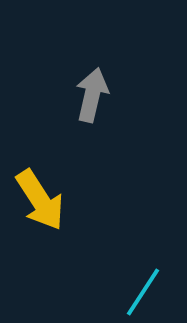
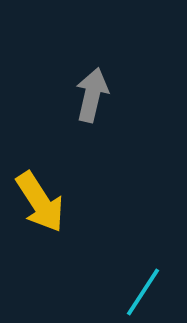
yellow arrow: moved 2 px down
